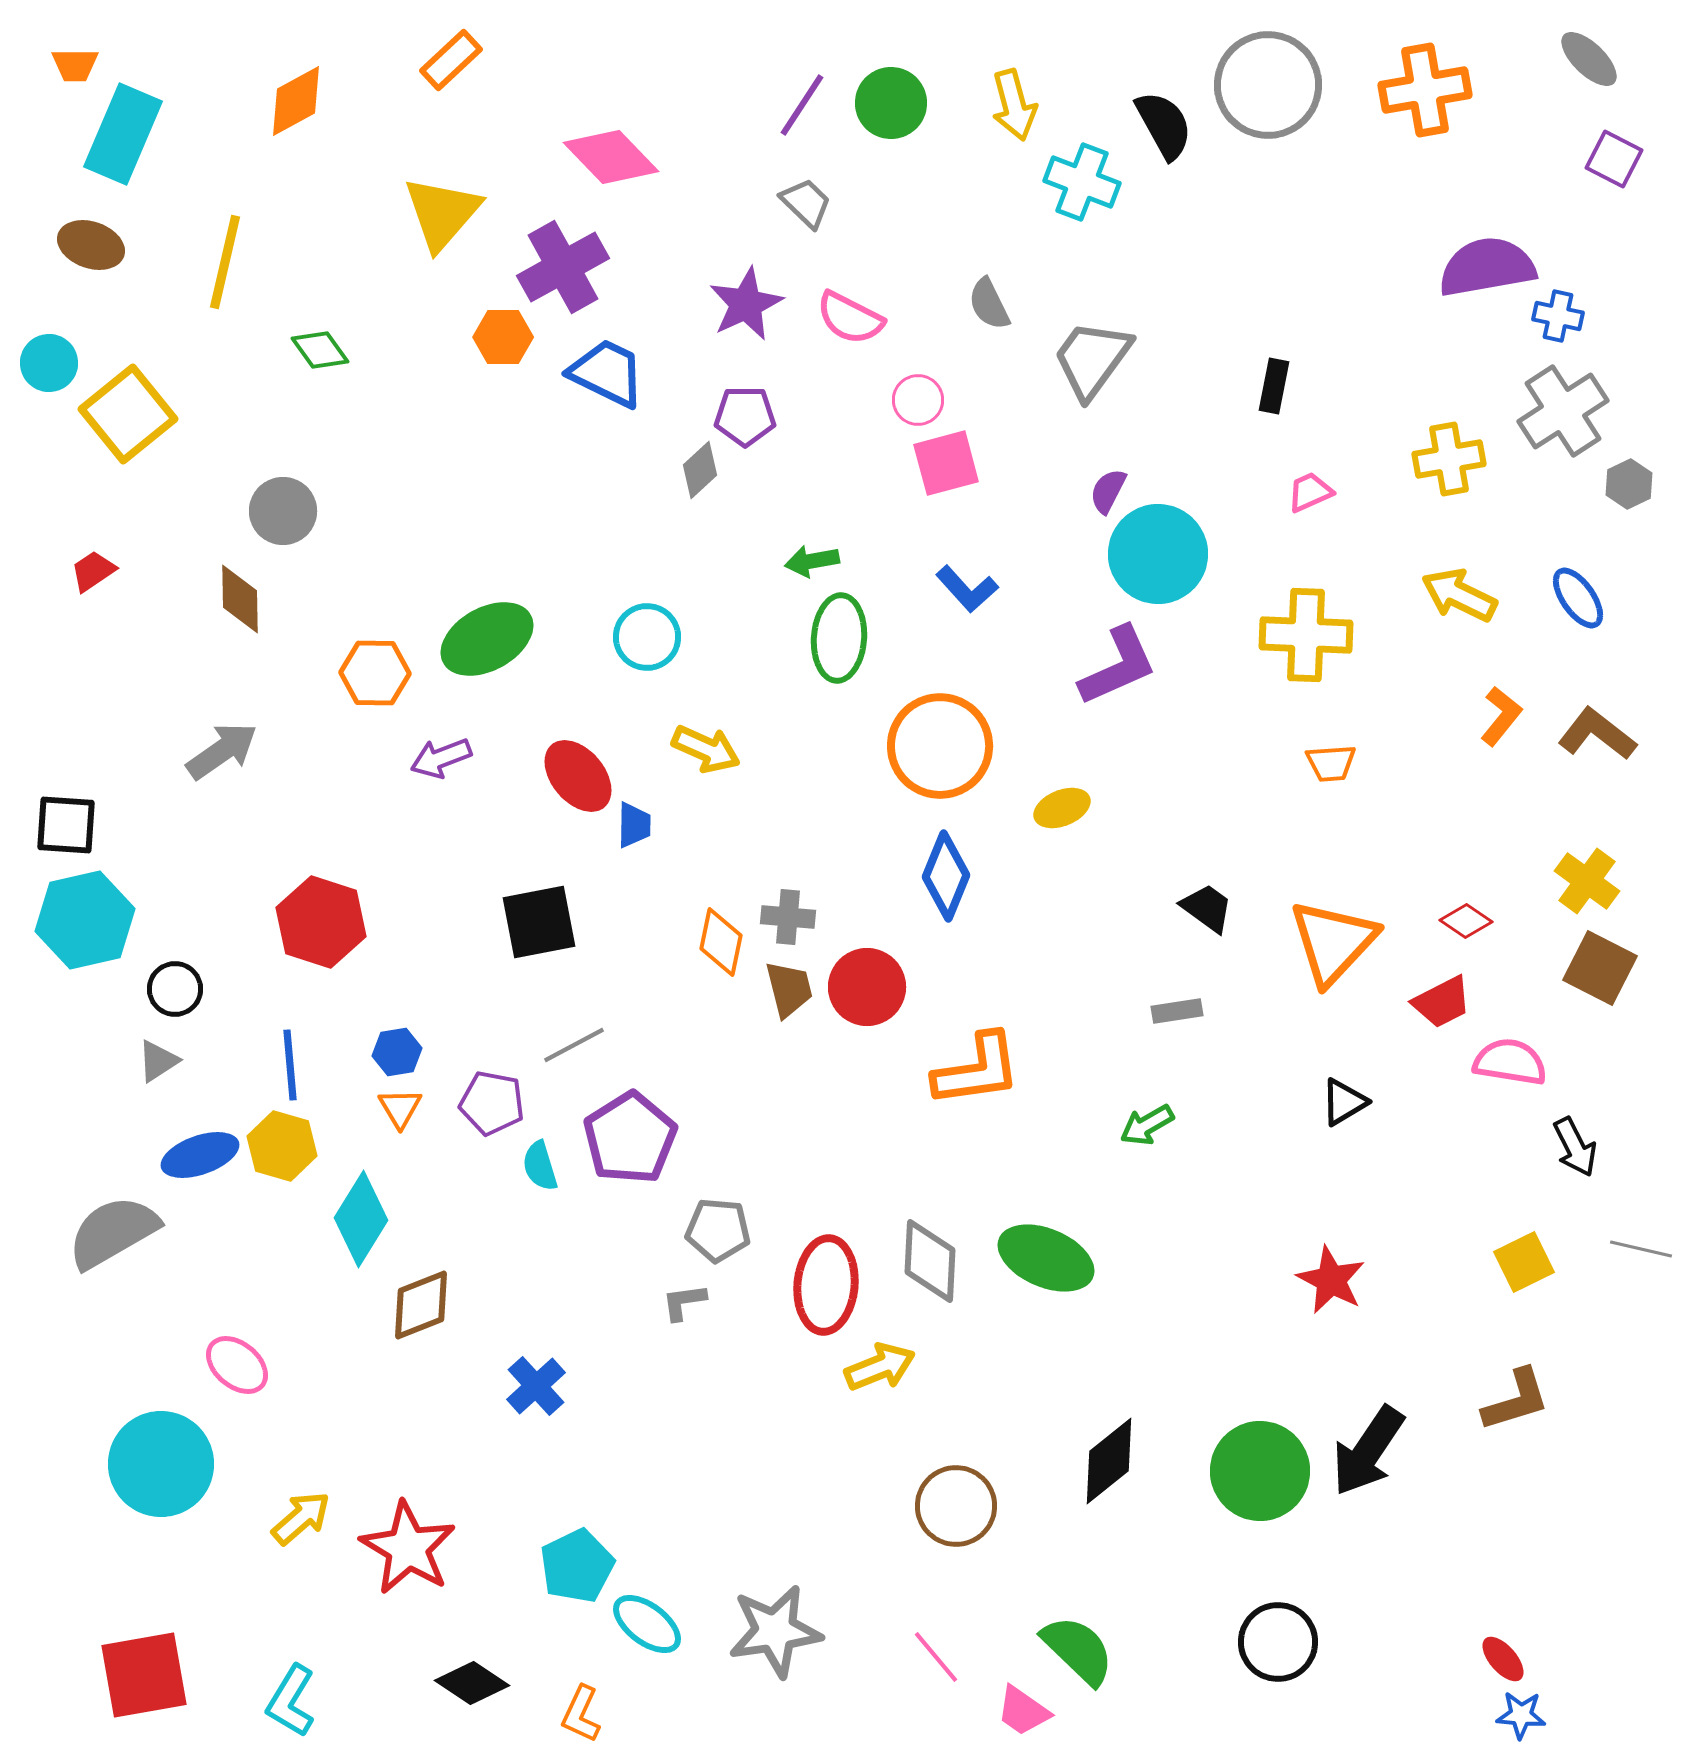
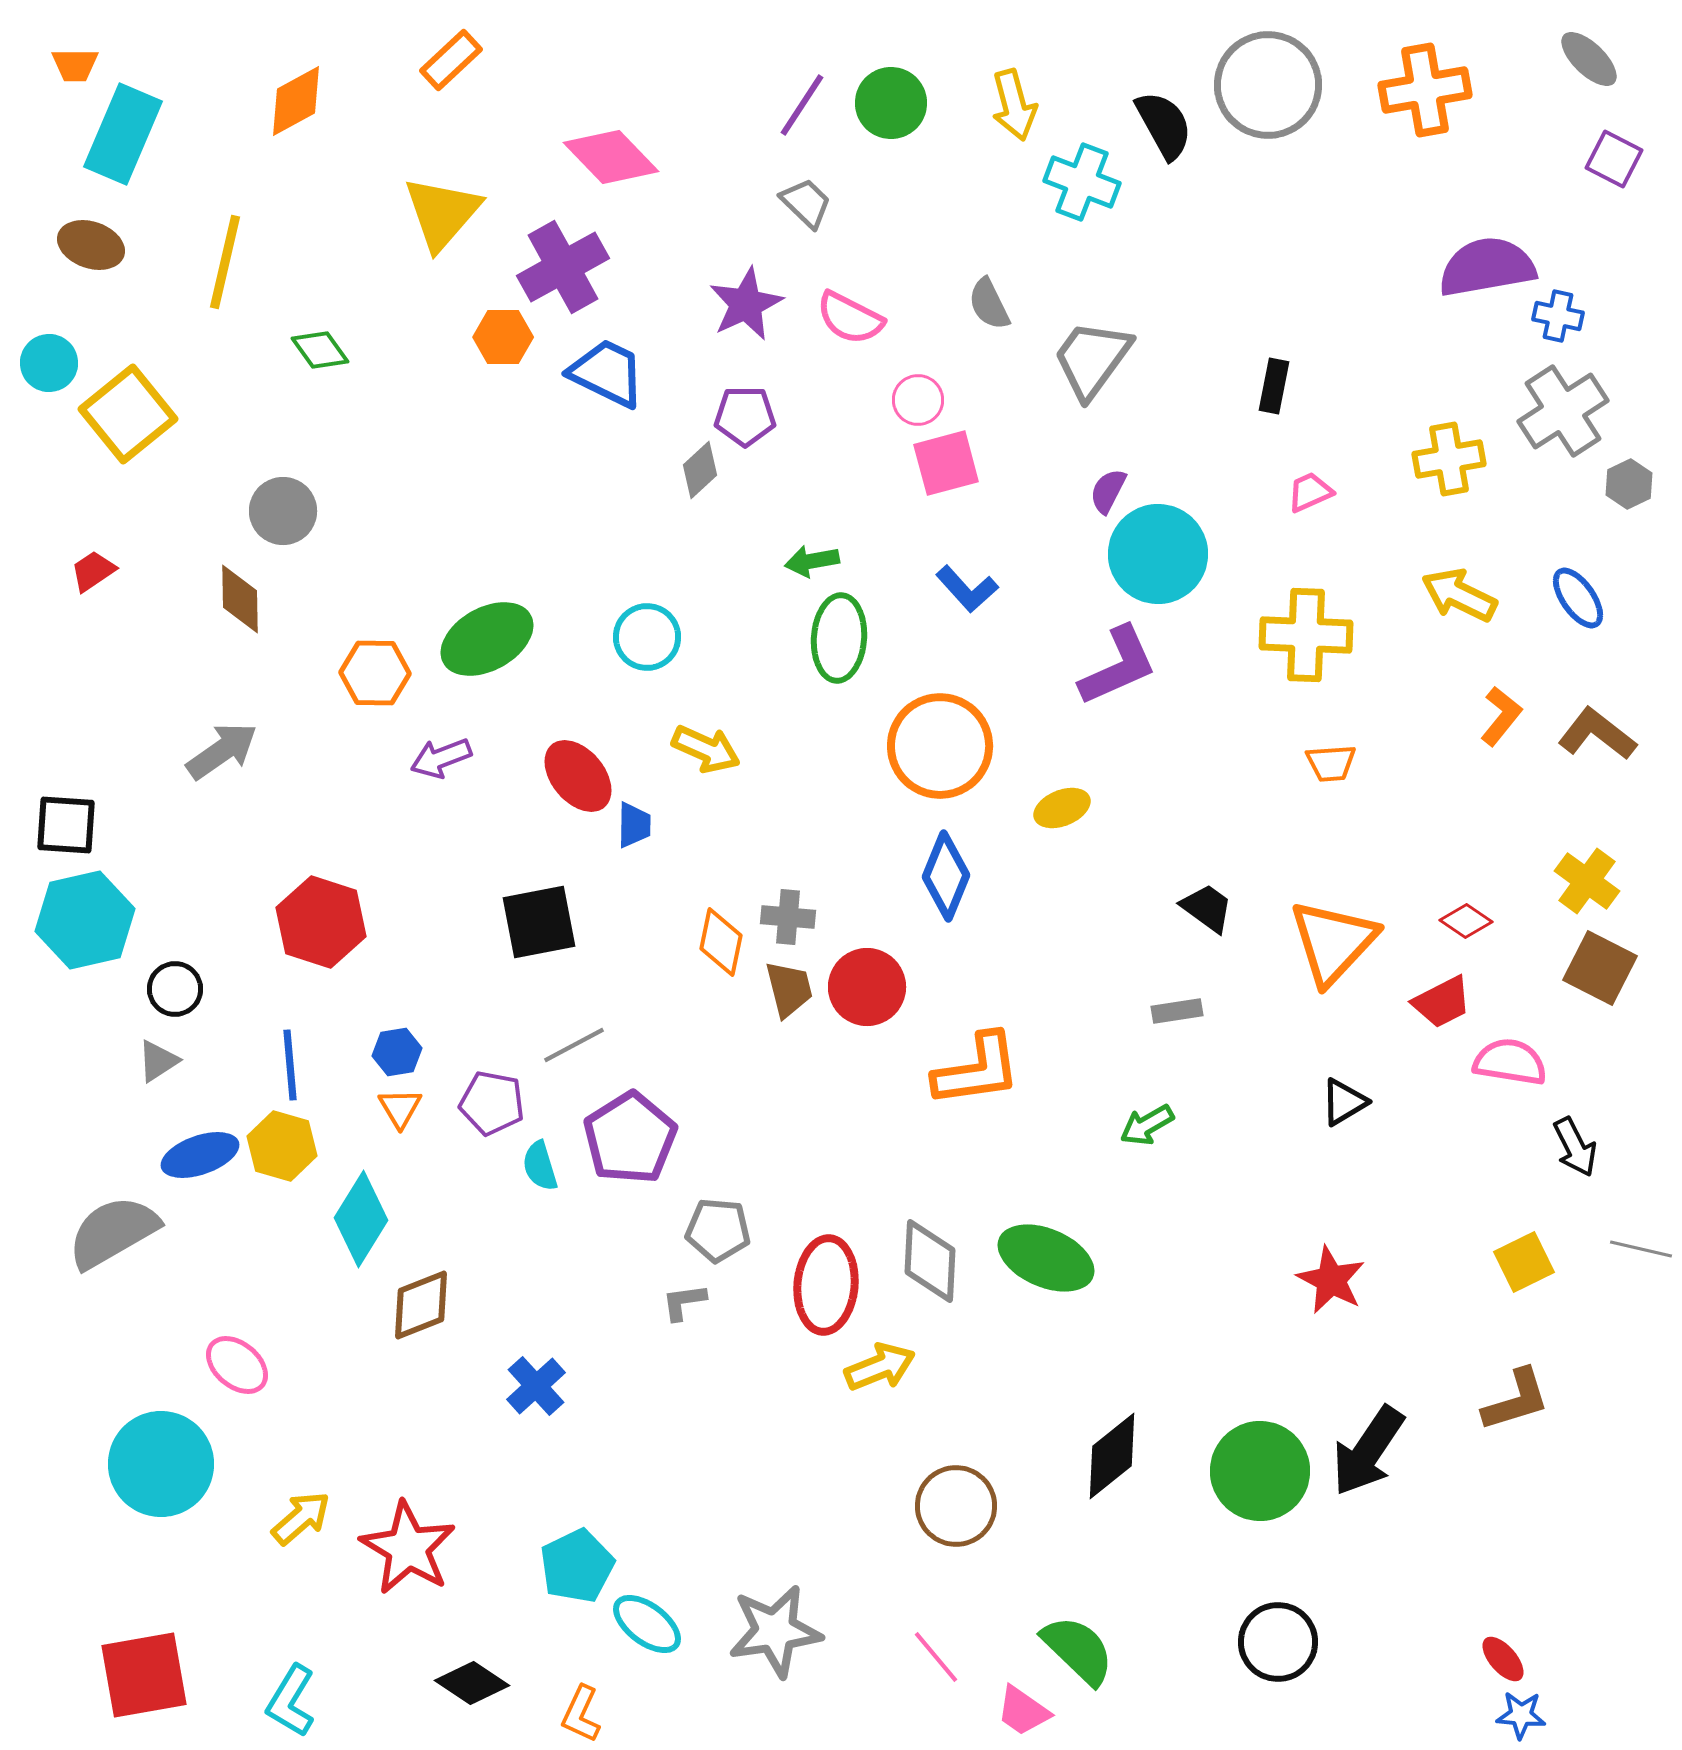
black diamond at (1109, 1461): moved 3 px right, 5 px up
